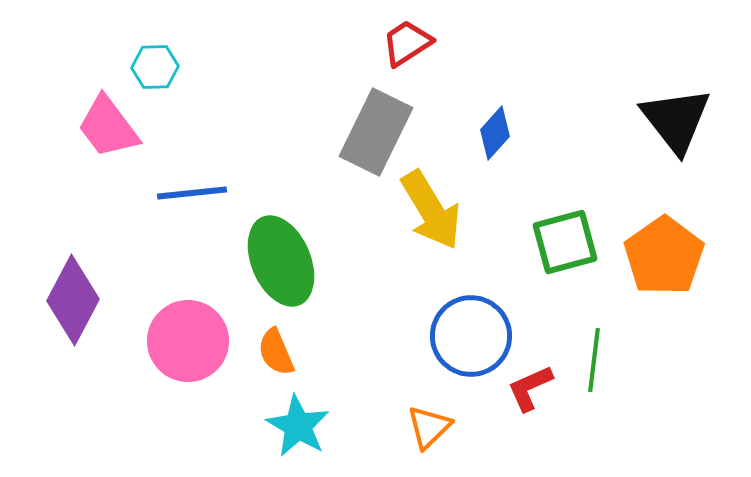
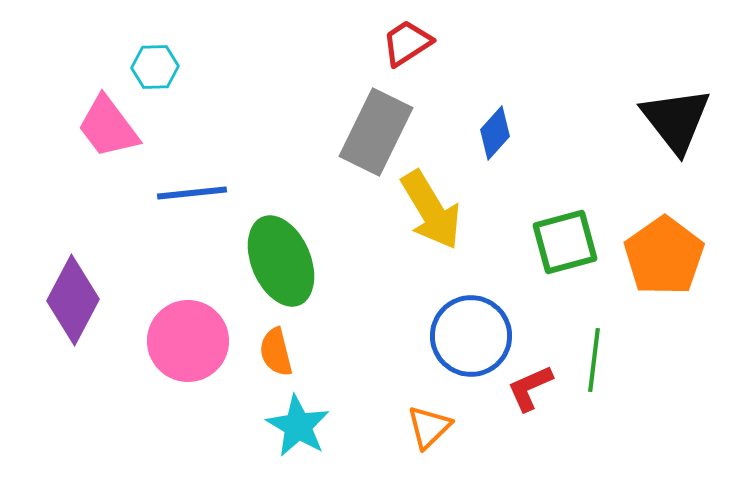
orange semicircle: rotated 9 degrees clockwise
